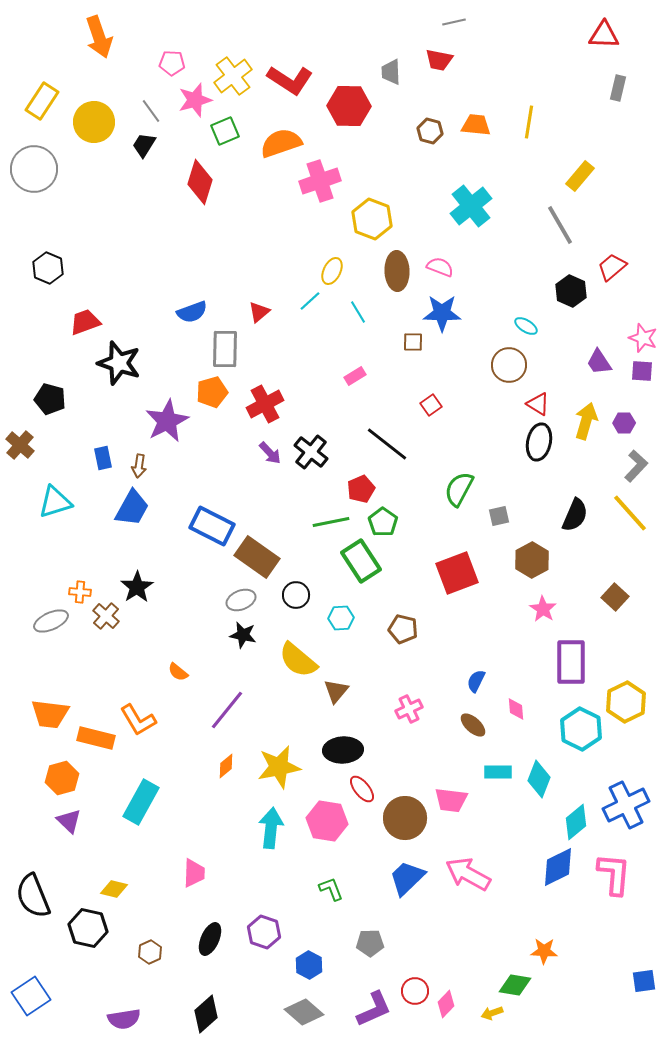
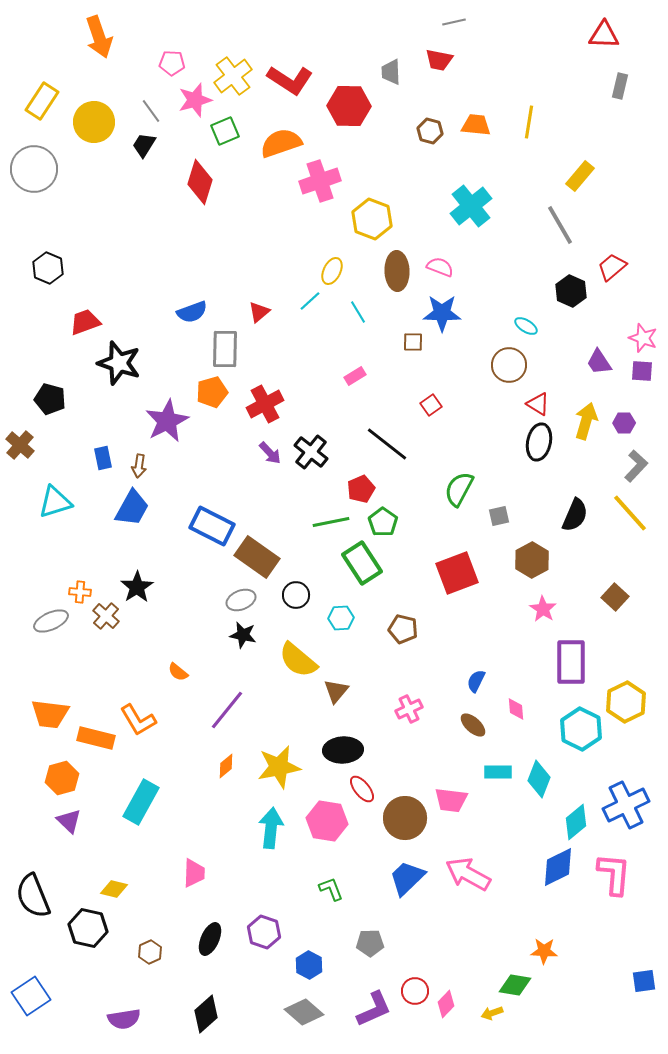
gray rectangle at (618, 88): moved 2 px right, 2 px up
green rectangle at (361, 561): moved 1 px right, 2 px down
